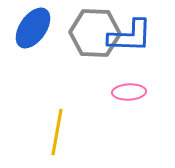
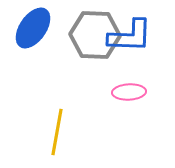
gray hexagon: moved 2 px down
